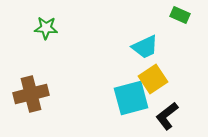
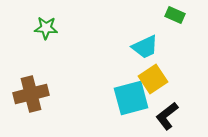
green rectangle: moved 5 px left
